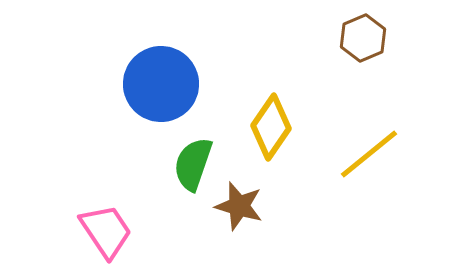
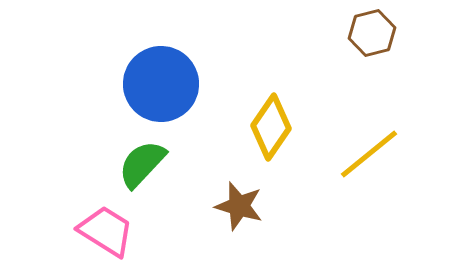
brown hexagon: moved 9 px right, 5 px up; rotated 9 degrees clockwise
green semicircle: moved 51 px left; rotated 24 degrees clockwise
pink trapezoid: rotated 24 degrees counterclockwise
